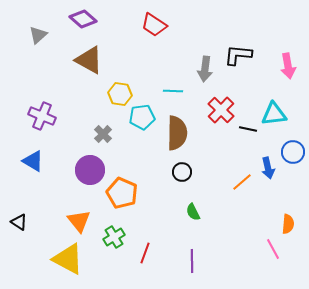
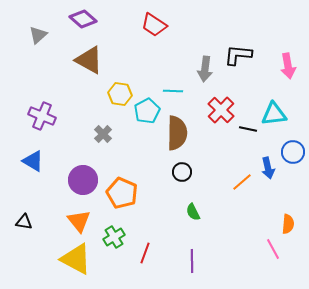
cyan pentagon: moved 5 px right, 6 px up; rotated 20 degrees counterclockwise
purple circle: moved 7 px left, 10 px down
black triangle: moved 5 px right; rotated 24 degrees counterclockwise
yellow triangle: moved 8 px right
